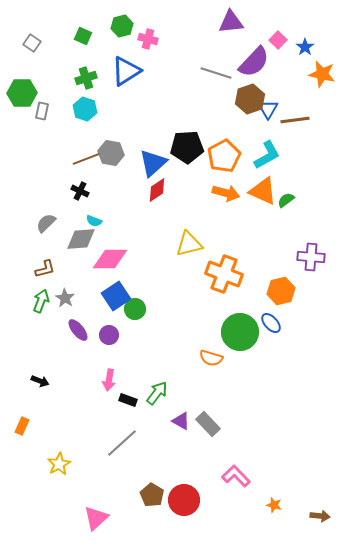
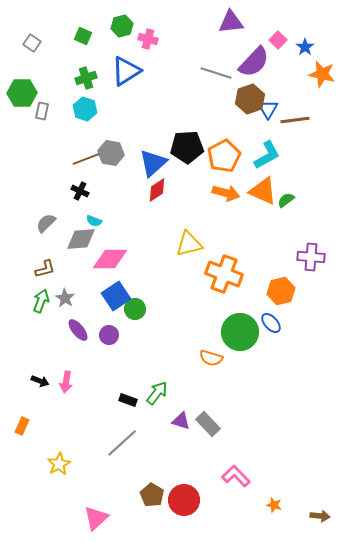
pink arrow at (109, 380): moved 43 px left, 2 px down
purple triangle at (181, 421): rotated 12 degrees counterclockwise
